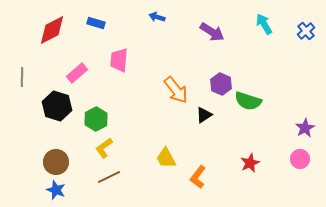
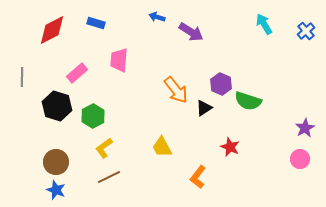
purple arrow: moved 21 px left
black triangle: moved 7 px up
green hexagon: moved 3 px left, 3 px up
yellow trapezoid: moved 4 px left, 11 px up
red star: moved 20 px left, 16 px up; rotated 24 degrees counterclockwise
